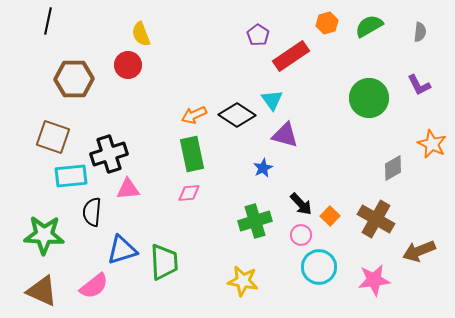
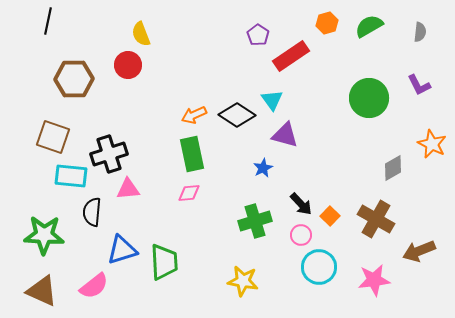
cyan rectangle: rotated 12 degrees clockwise
